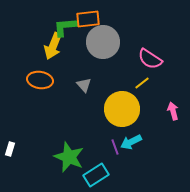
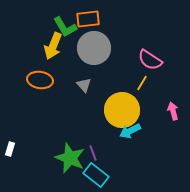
green L-shape: rotated 115 degrees counterclockwise
gray circle: moved 9 px left, 6 px down
pink semicircle: moved 1 px down
yellow line: rotated 21 degrees counterclockwise
yellow circle: moved 1 px down
cyan arrow: moved 1 px left, 11 px up
purple line: moved 22 px left, 6 px down
green star: moved 1 px right, 1 px down
cyan rectangle: rotated 70 degrees clockwise
